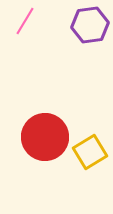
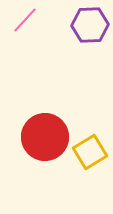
pink line: moved 1 px up; rotated 12 degrees clockwise
purple hexagon: rotated 6 degrees clockwise
